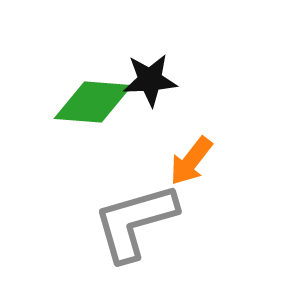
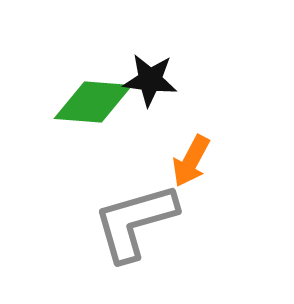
black star: rotated 10 degrees clockwise
orange arrow: rotated 10 degrees counterclockwise
